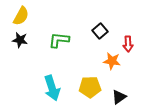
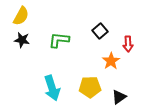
black star: moved 2 px right
orange star: moved 1 px left; rotated 30 degrees clockwise
